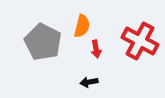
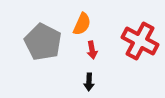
orange semicircle: moved 2 px up; rotated 10 degrees clockwise
red arrow: moved 4 px left, 1 px down
black arrow: rotated 78 degrees counterclockwise
